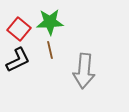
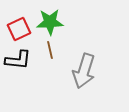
red square: rotated 25 degrees clockwise
black L-shape: rotated 32 degrees clockwise
gray arrow: rotated 12 degrees clockwise
